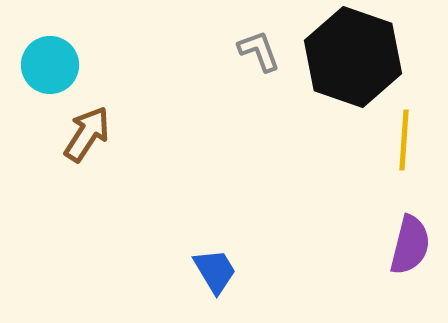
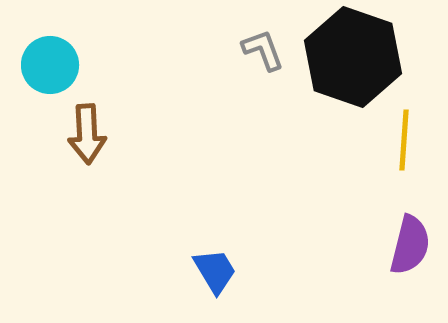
gray L-shape: moved 4 px right, 1 px up
brown arrow: rotated 144 degrees clockwise
